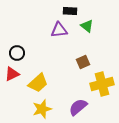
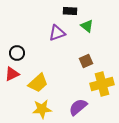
purple triangle: moved 2 px left, 3 px down; rotated 12 degrees counterclockwise
brown square: moved 3 px right, 1 px up
yellow star: rotated 12 degrees clockwise
